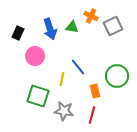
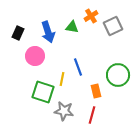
orange cross: rotated 32 degrees clockwise
blue arrow: moved 2 px left, 3 px down
blue line: rotated 18 degrees clockwise
green circle: moved 1 px right, 1 px up
orange rectangle: moved 1 px right
green square: moved 5 px right, 4 px up
